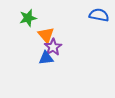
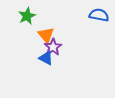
green star: moved 1 px left, 2 px up; rotated 12 degrees counterclockwise
blue triangle: rotated 35 degrees clockwise
